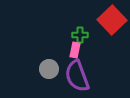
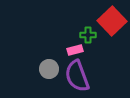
red square: moved 1 px down
green cross: moved 8 px right
pink rectangle: rotated 63 degrees clockwise
